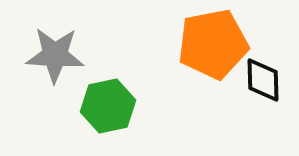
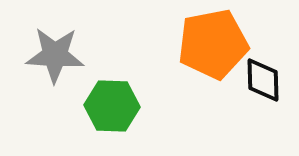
green hexagon: moved 4 px right; rotated 14 degrees clockwise
